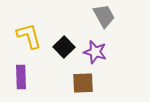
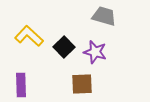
gray trapezoid: rotated 45 degrees counterclockwise
yellow L-shape: rotated 32 degrees counterclockwise
purple rectangle: moved 8 px down
brown square: moved 1 px left, 1 px down
